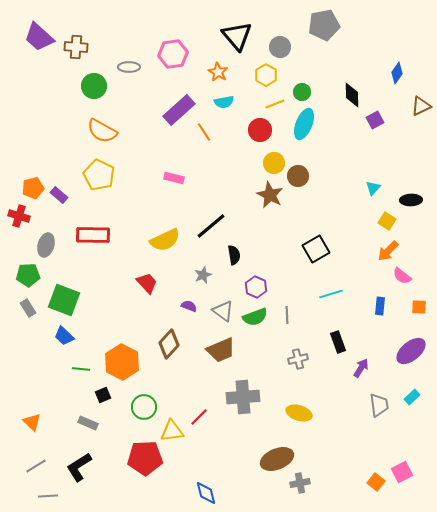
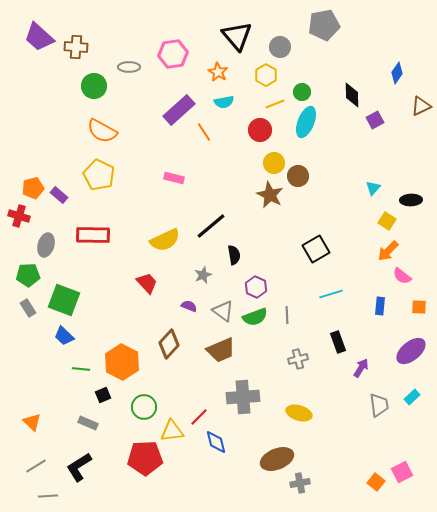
cyan ellipse at (304, 124): moved 2 px right, 2 px up
blue diamond at (206, 493): moved 10 px right, 51 px up
